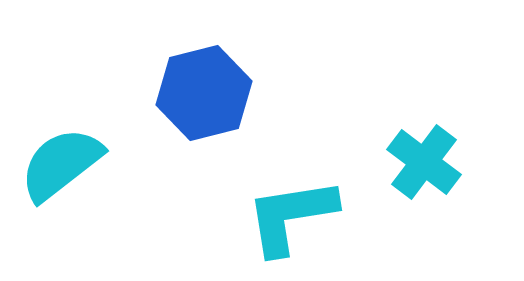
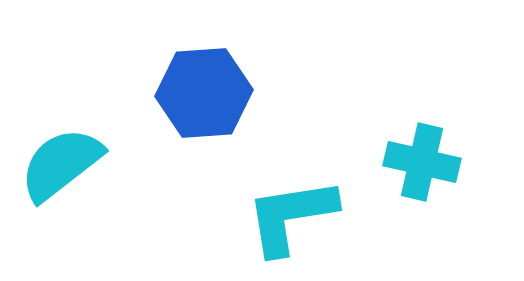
blue hexagon: rotated 10 degrees clockwise
cyan cross: moved 2 px left; rotated 24 degrees counterclockwise
